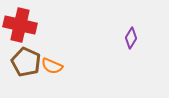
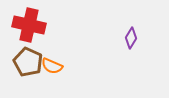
red cross: moved 9 px right
brown pentagon: moved 2 px right
